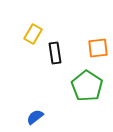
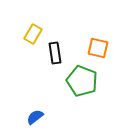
orange square: rotated 20 degrees clockwise
green pentagon: moved 5 px left, 5 px up; rotated 12 degrees counterclockwise
